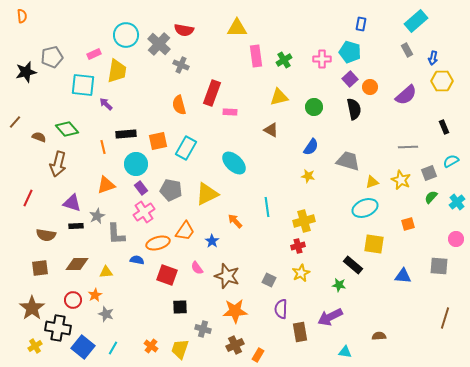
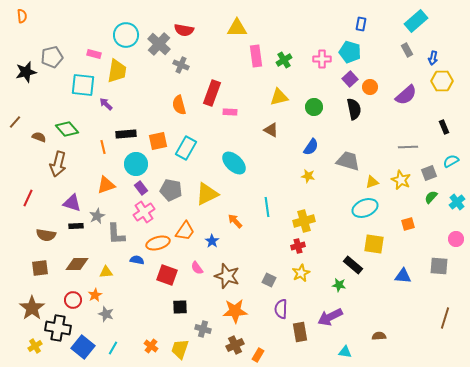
pink rectangle at (94, 54): rotated 40 degrees clockwise
